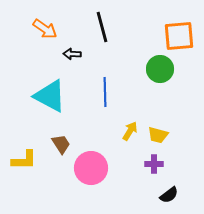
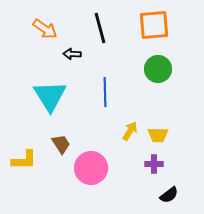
black line: moved 2 px left, 1 px down
orange square: moved 25 px left, 11 px up
green circle: moved 2 px left
cyan triangle: rotated 30 degrees clockwise
yellow trapezoid: rotated 15 degrees counterclockwise
